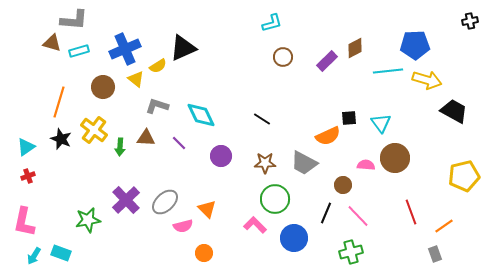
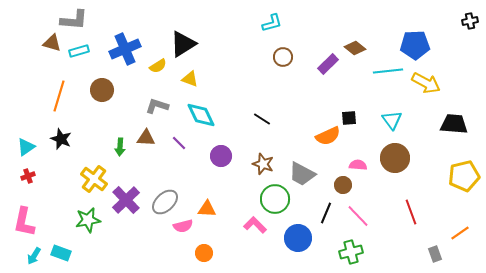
black triangle at (183, 48): moved 4 px up; rotated 8 degrees counterclockwise
brown diamond at (355, 48): rotated 65 degrees clockwise
purple rectangle at (327, 61): moved 1 px right, 3 px down
yellow triangle at (136, 79): moved 54 px right; rotated 18 degrees counterclockwise
yellow arrow at (427, 80): moved 1 px left, 3 px down; rotated 12 degrees clockwise
brown circle at (103, 87): moved 1 px left, 3 px down
orange line at (59, 102): moved 6 px up
black trapezoid at (454, 111): moved 13 px down; rotated 24 degrees counterclockwise
cyan triangle at (381, 123): moved 11 px right, 3 px up
yellow cross at (94, 130): moved 49 px down
brown star at (265, 163): moved 2 px left, 1 px down; rotated 20 degrees clockwise
gray trapezoid at (304, 163): moved 2 px left, 11 px down
pink semicircle at (366, 165): moved 8 px left
orange triangle at (207, 209): rotated 42 degrees counterclockwise
orange line at (444, 226): moved 16 px right, 7 px down
blue circle at (294, 238): moved 4 px right
